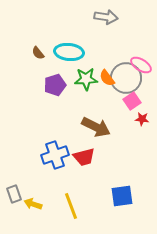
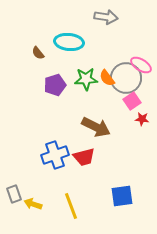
cyan ellipse: moved 10 px up
